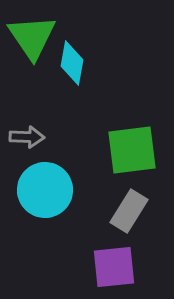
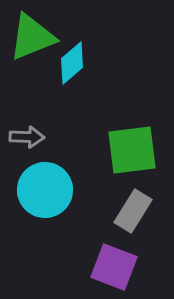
green triangle: rotated 42 degrees clockwise
cyan diamond: rotated 39 degrees clockwise
gray rectangle: moved 4 px right
purple square: rotated 27 degrees clockwise
